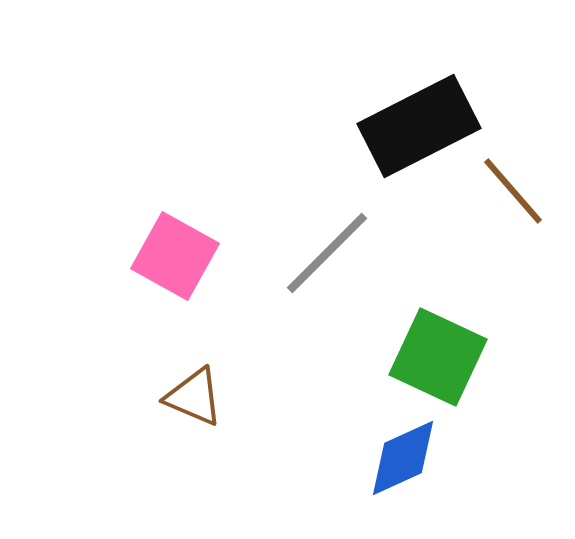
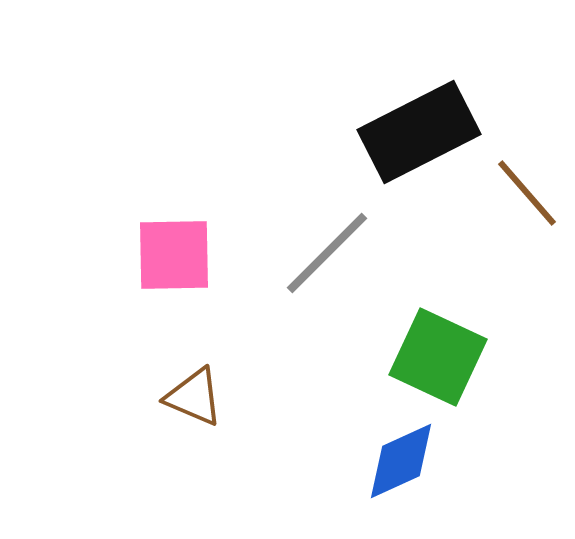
black rectangle: moved 6 px down
brown line: moved 14 px right, 2 px down
pink square: moved 1 px left, 1 px up; rotated 30 degrees counterclockwise
blue diamond: moved 2 px left, 3 px down
